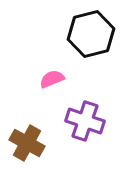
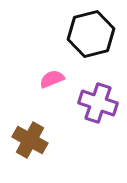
purple cross: moved 13 px right, 18 px up
brown cross: moved 3 px right, 3 px up
